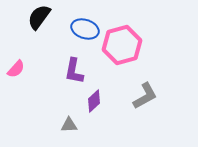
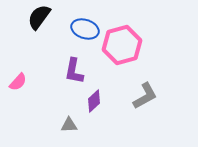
pink semicircle: moved 2 px right, 13 px down
